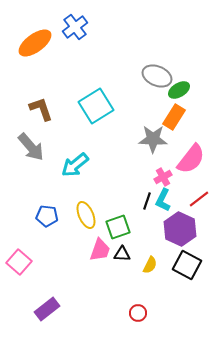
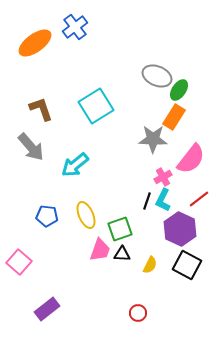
green ellipse: rotated 25 degrees counterclockwise
green square: moved 2 px right, 2 px down
